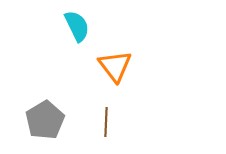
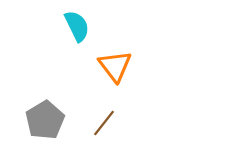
brown line: moved 2 px left, 1 px down; rotated 36 degrees clockwise
